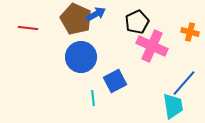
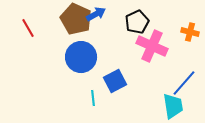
red line: rotated 54 degrees clockwise
